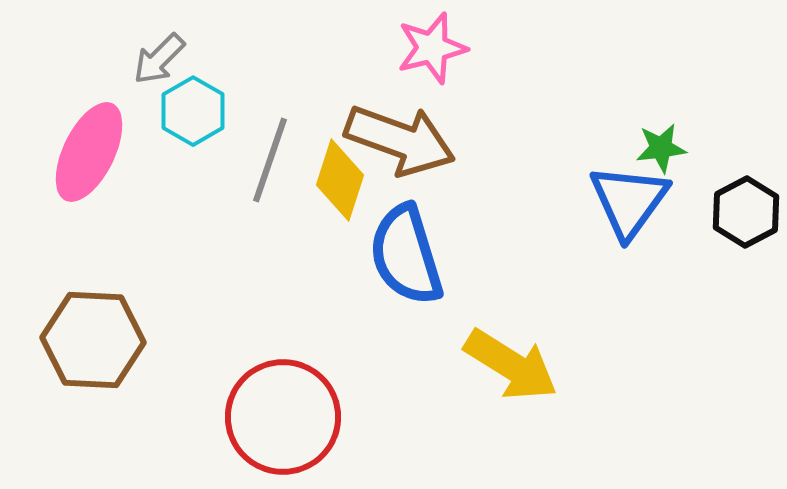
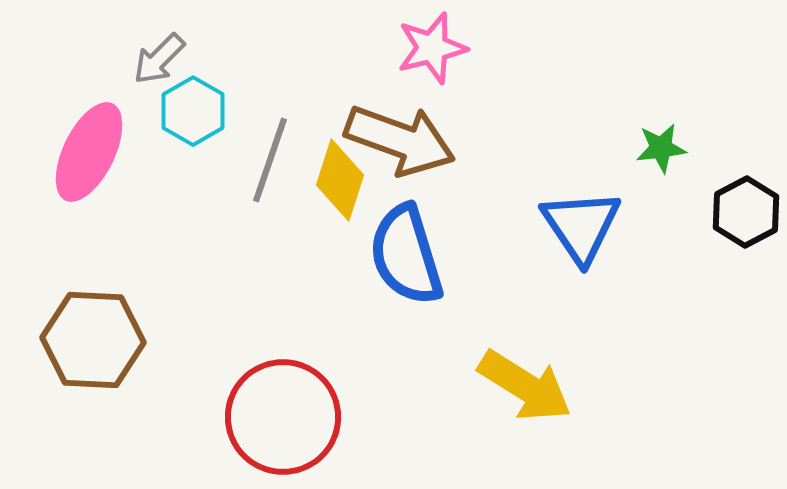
blue triangle: moved 48 px left, 25 px down; rotated 10 degrees counterclockwise
yellow arrow: moved 14 px right, 21 px down
